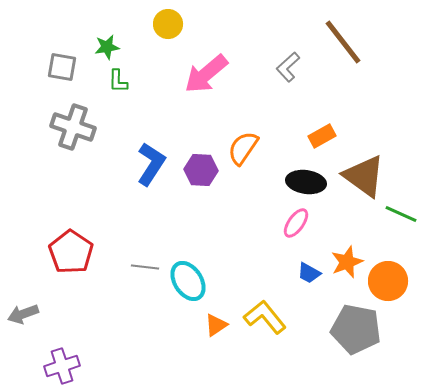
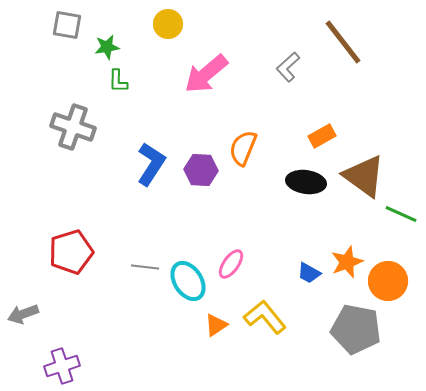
gray square: moved 5 px right, 42 px up
orange semicircle: rotated 12 degrees counterclockwise
pink ellipse: moved 65 px left, 41 px down
red pentagon: rotated 21 degrees clockwise
